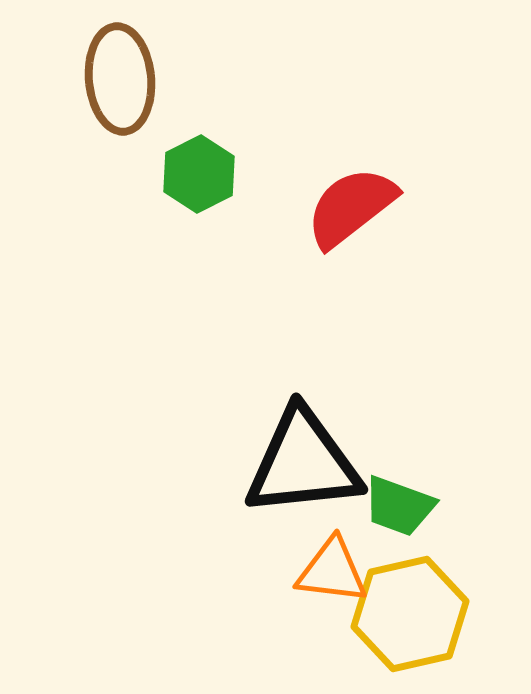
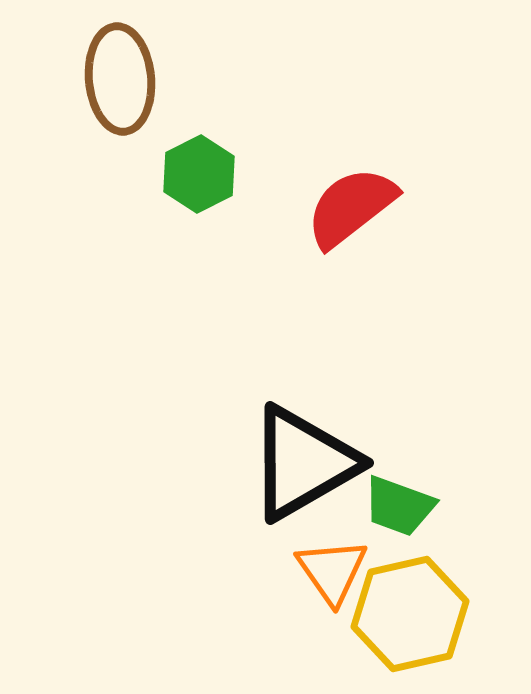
black triangle: rotated 24 degrees counterclockwise
orange triangle: rotated 48 degrees clockwise
